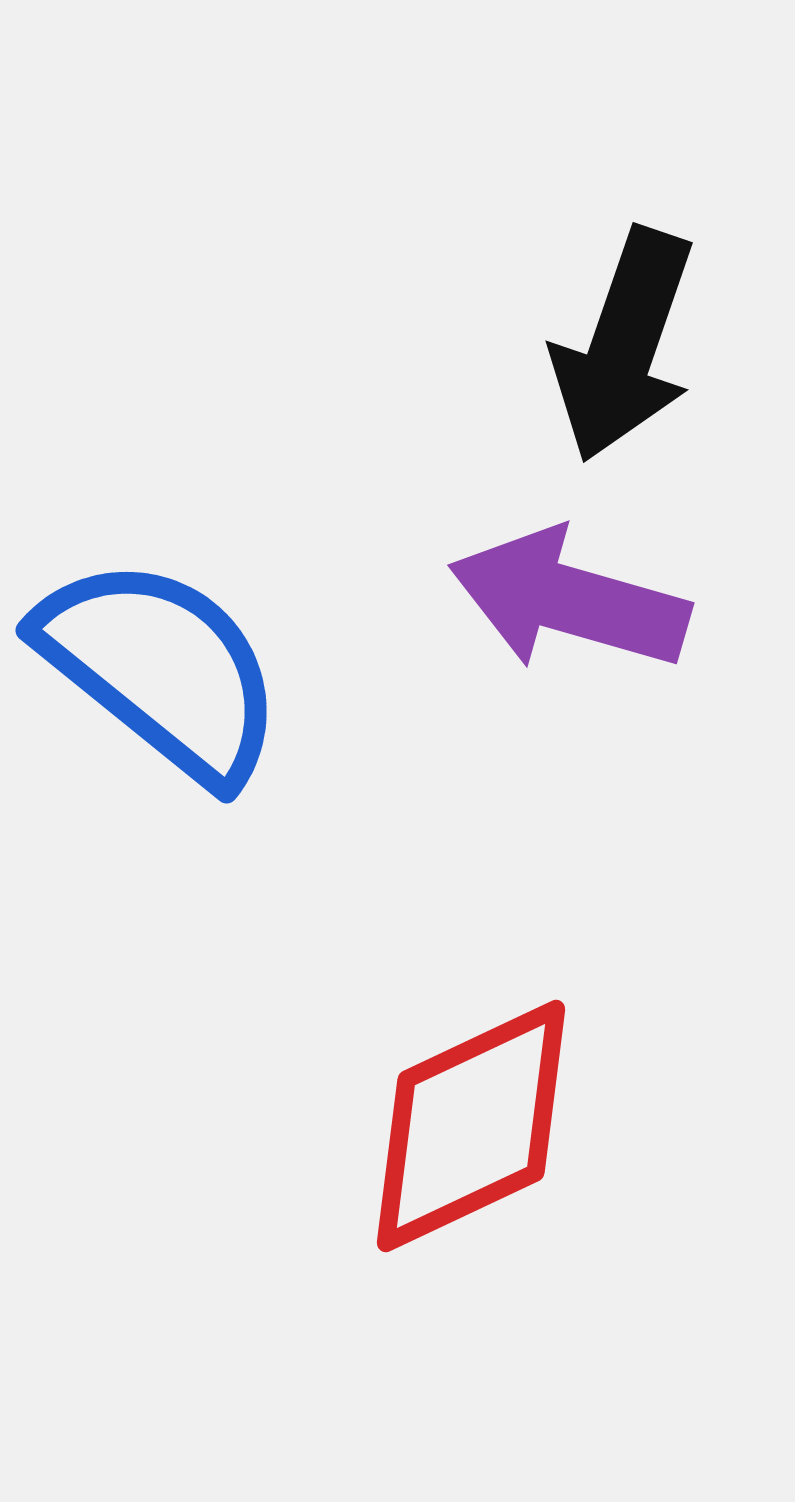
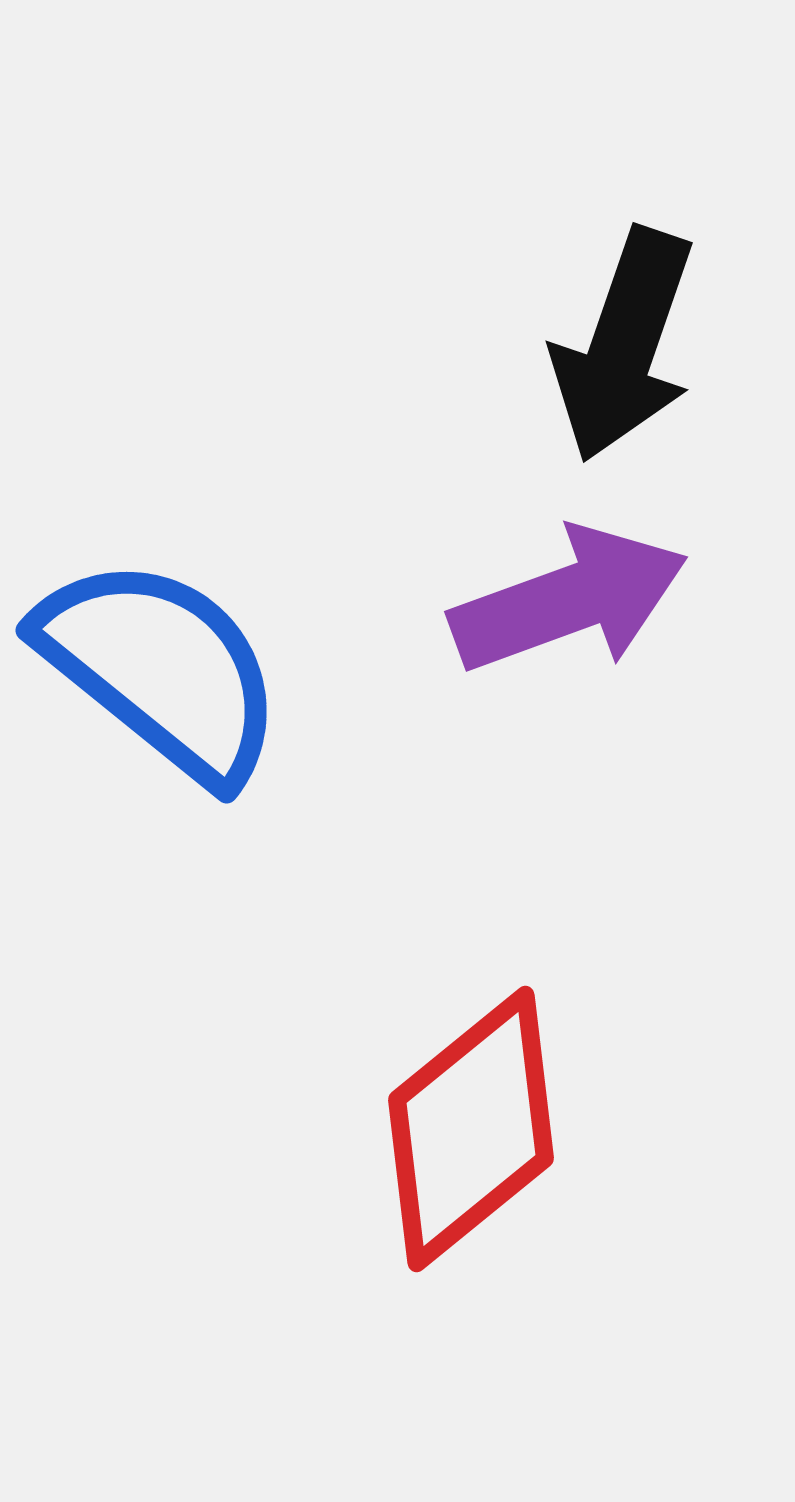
purple arrow: rotated 144 degrees clockwise
red diamond: moved 3 px down; rotated 14 degrees counterclockwise
